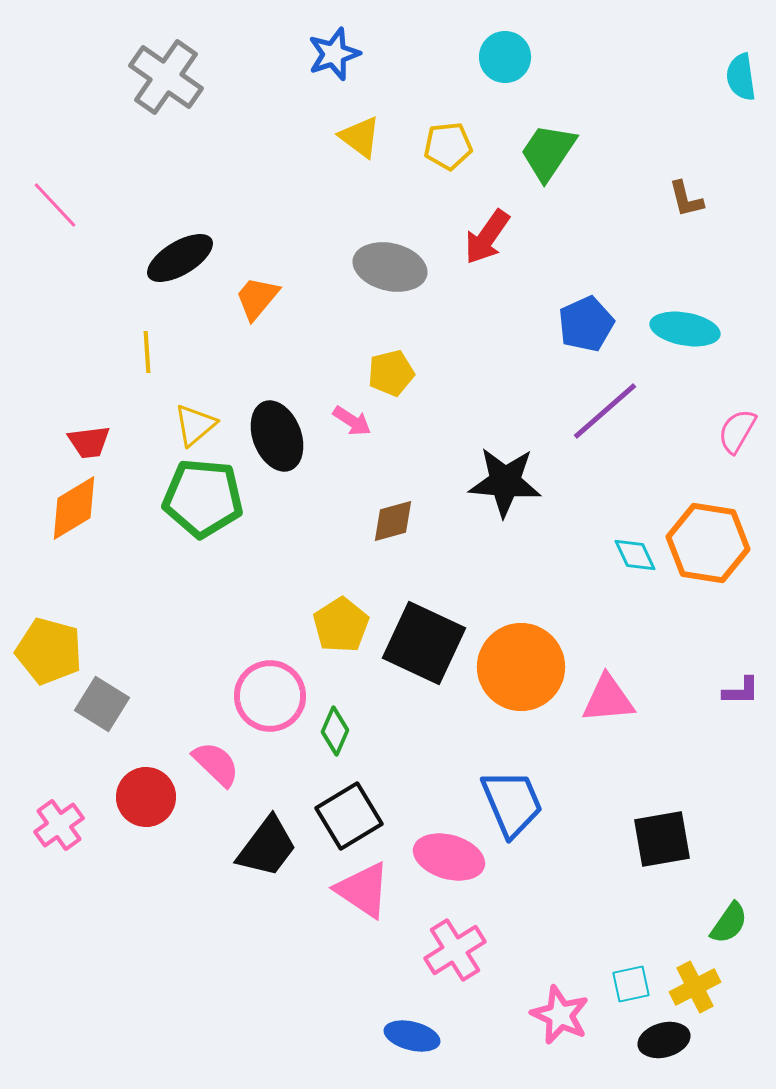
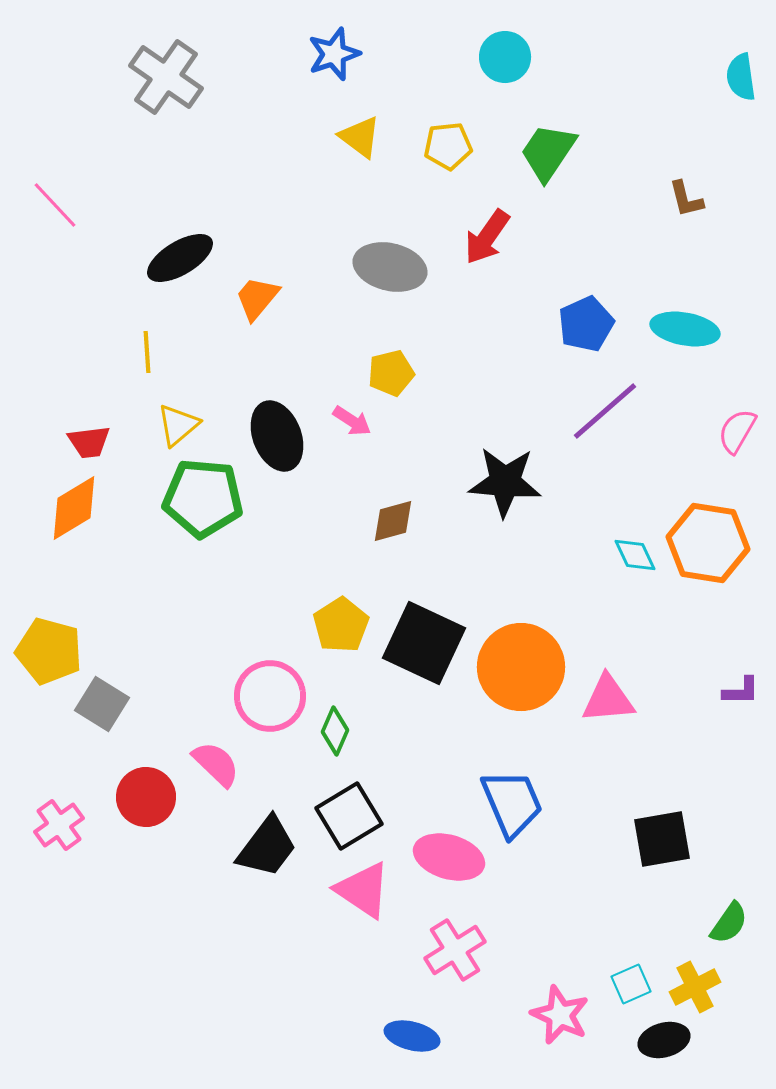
yellow triangle at (195, 425): moved 17 px left
cyan square at (631, 984): rotated 12 degrees counterclockwise
